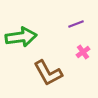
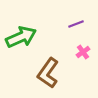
green arrow: rotated 16 degrees counterclockwise
brown L-shape: rotated 64 degrees clockwise
